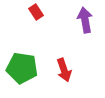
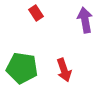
red rectangle: moved 1 px down
